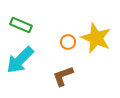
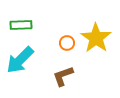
green rectangle: rotated 25 degrees counterclockwise
yellow star: rotated 12 degrees clockwise
orange circle: moved 1 px left, 1 px down
